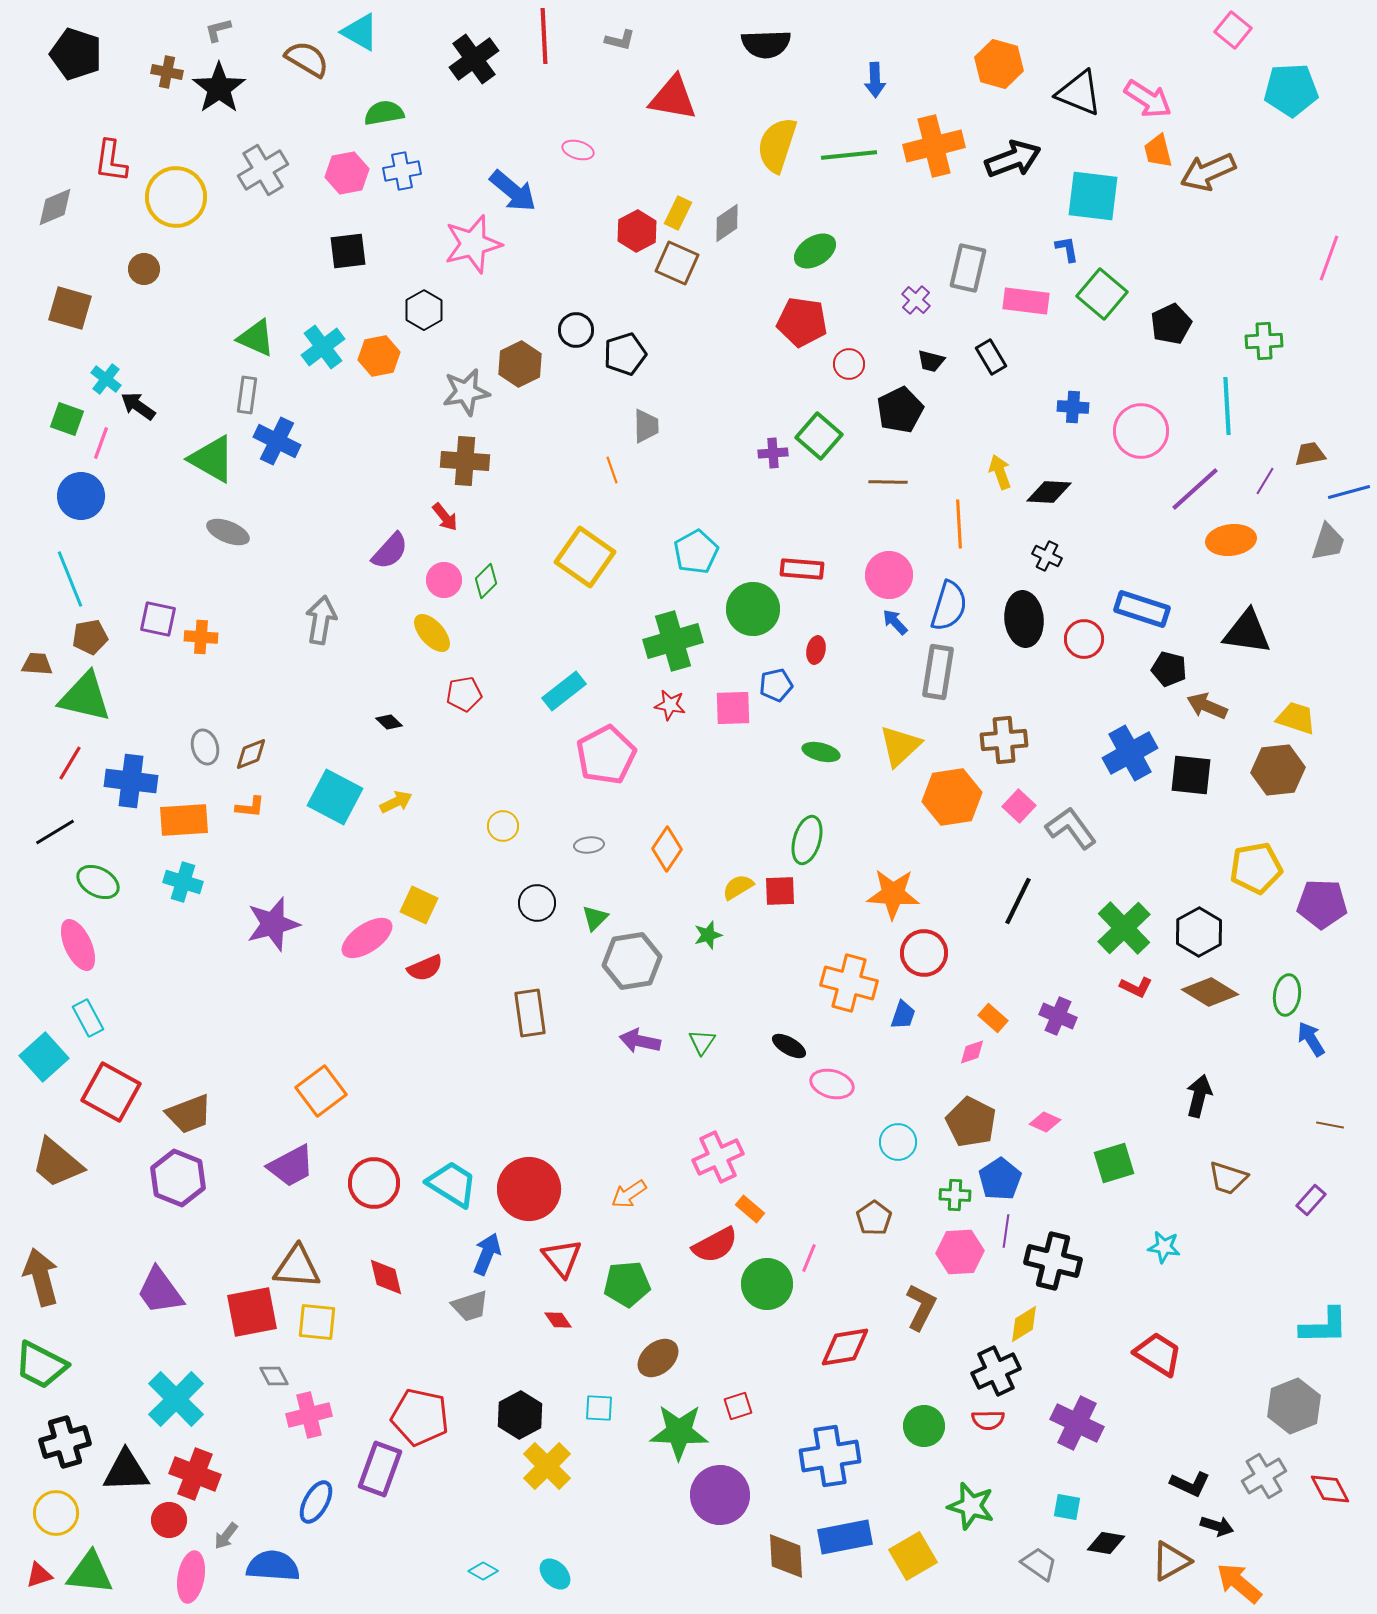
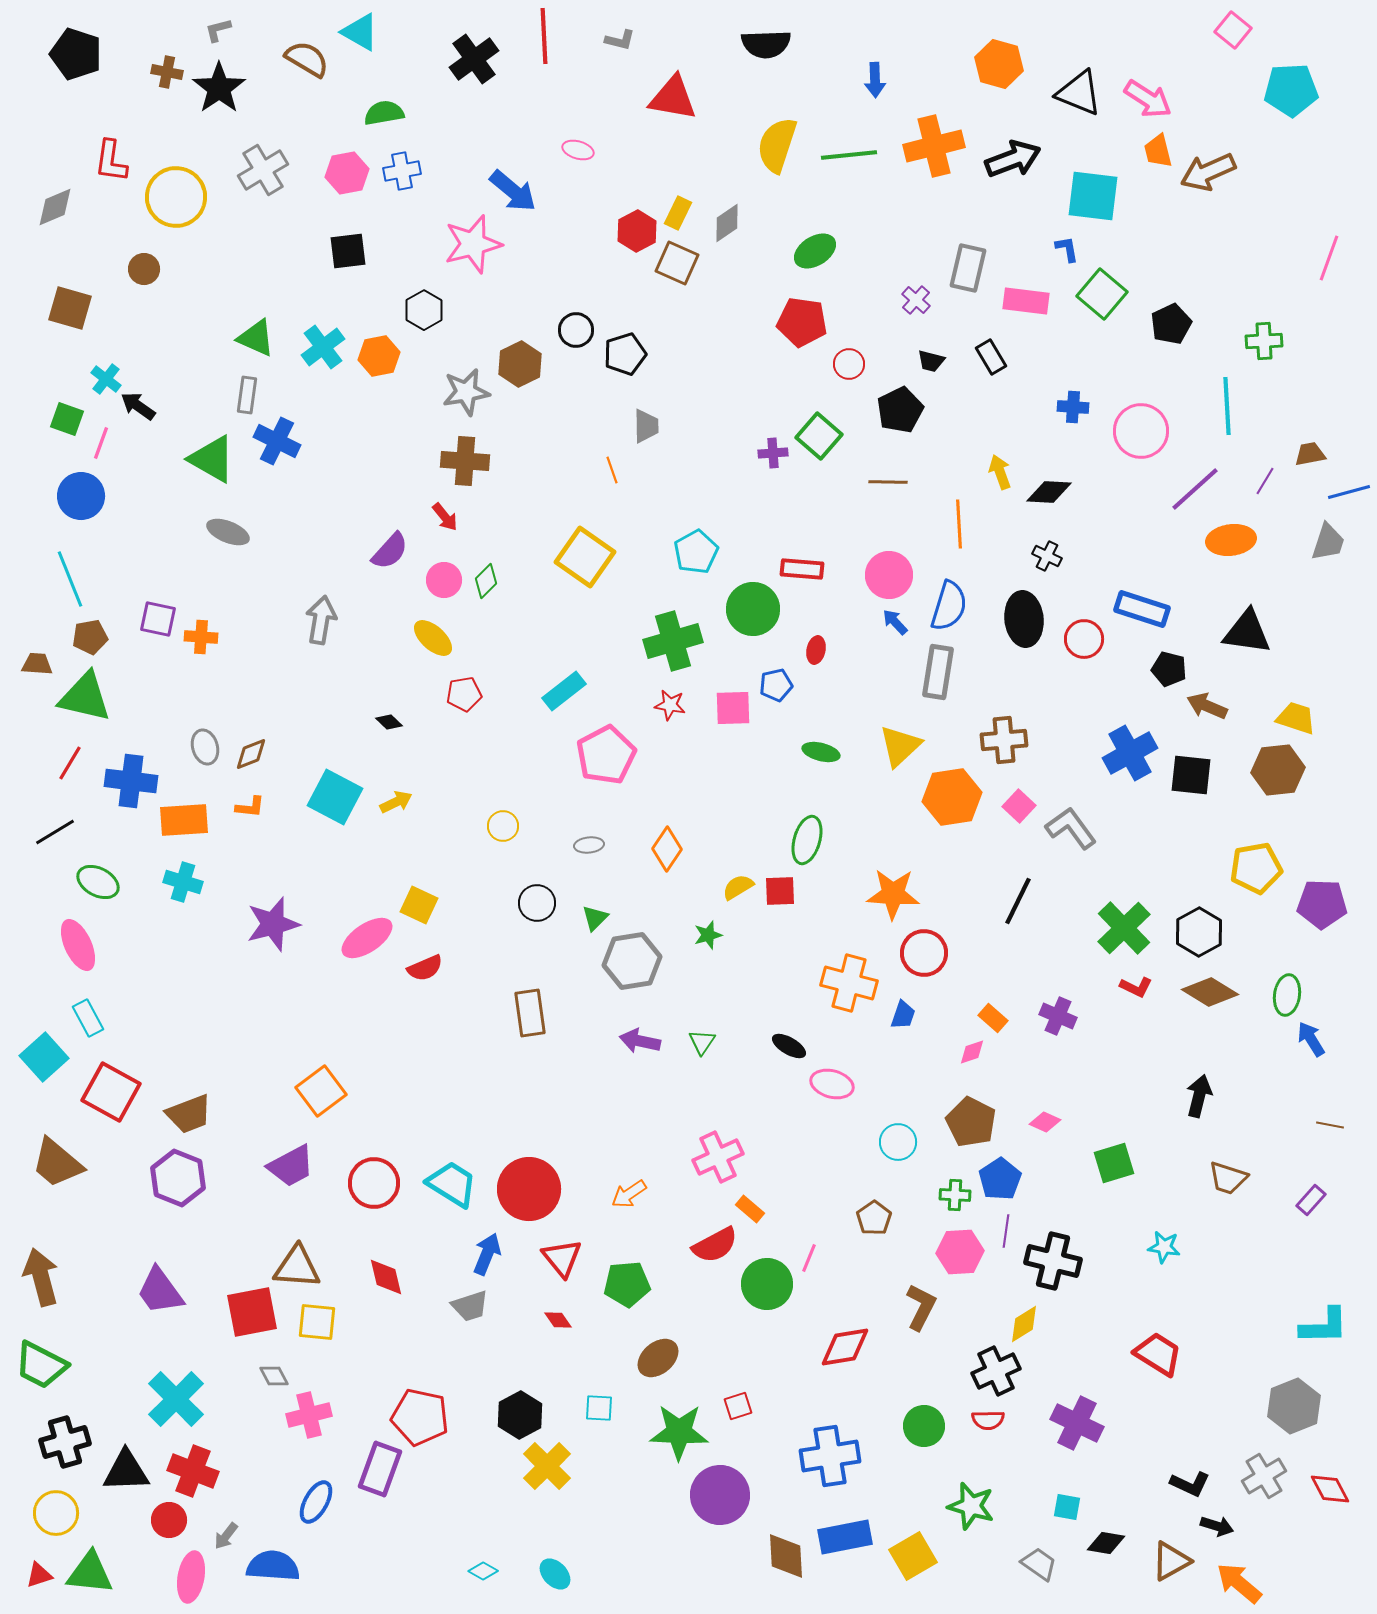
yellow ellipse at (432, 633): moved 1 px right, 5 px down; rotated 6 degrees counterclockwise
red cross at (195, 1474): moved 2 px left, 3 px up
